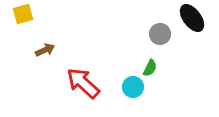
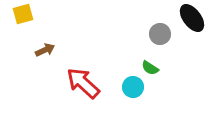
green semicircle: rotated 96 degrees clockwise
